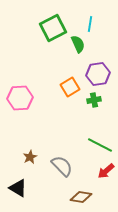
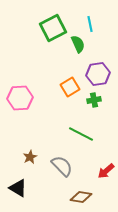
cyan line: rotated 21 degrees counterclockwise
green line: moved 19 px left, 11 px up
